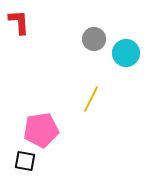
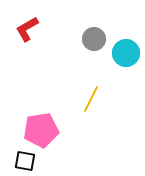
red L-shape: moved 8 px right, 7 px down; rotated 116 degrees counterclockwise
